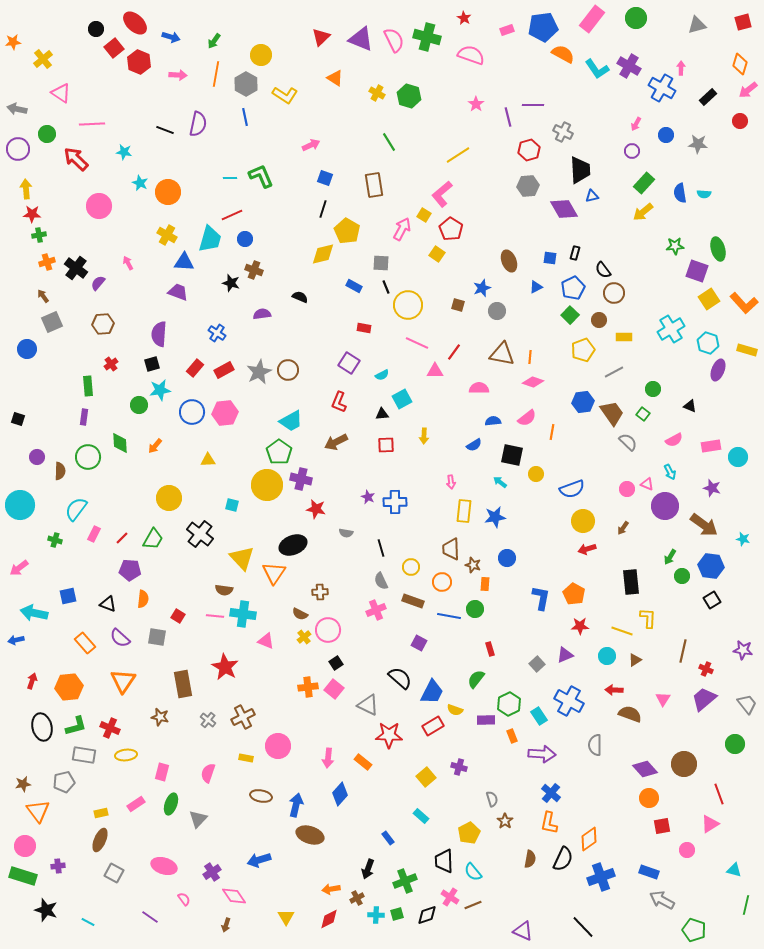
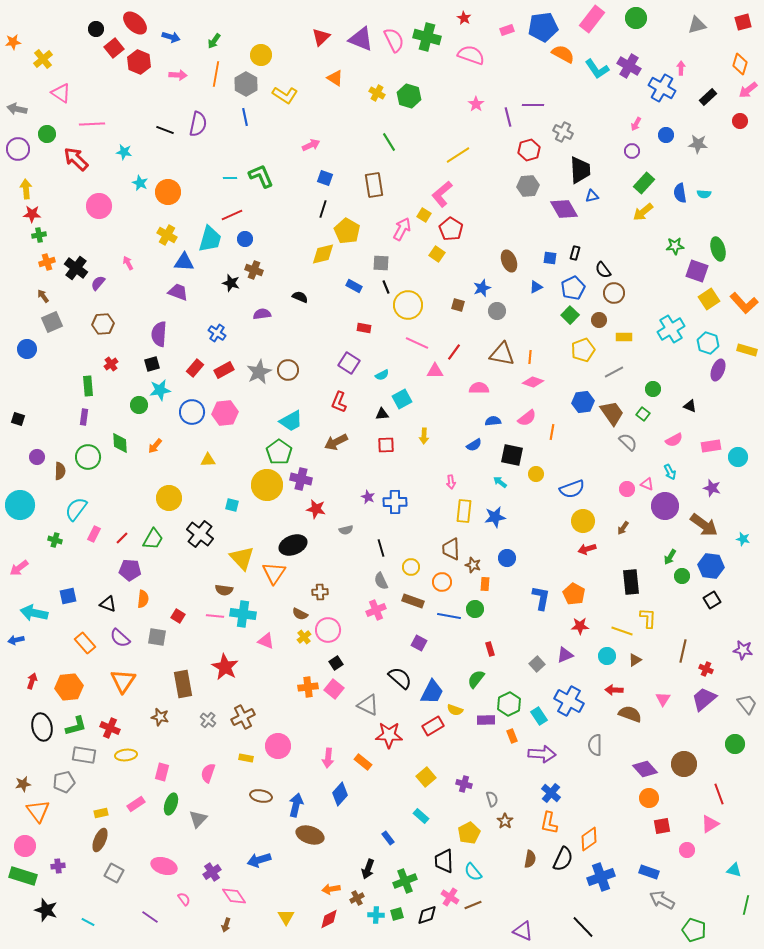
gray semicircle at (346, 533): moved 3 px up; rotated 24 degrees counterclockwise
purple cross at (459, 767): moved 5 px right, 17 px down
